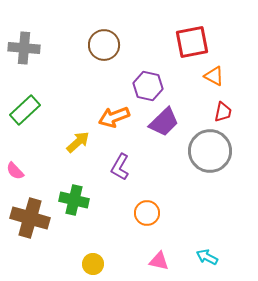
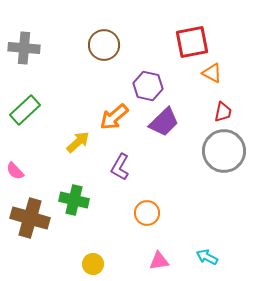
orange triangle: moved 2 px left, 3 px up
orange arrow: rotated 20 degrees counterclockwise
gray circle: moved 14 px right
pink triangle: rotated 20 degrees counterclockwise
